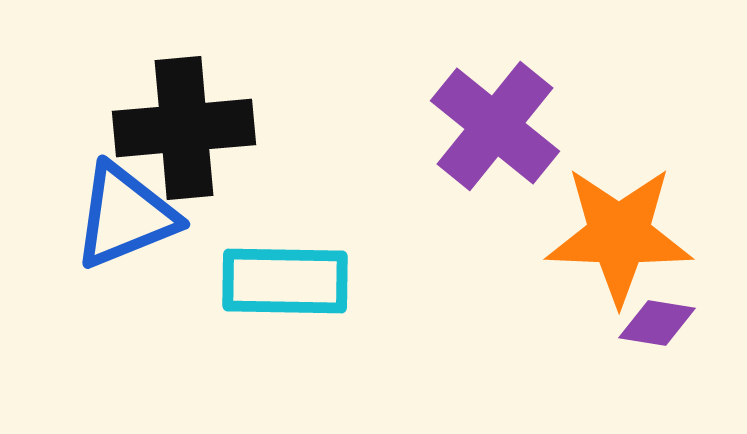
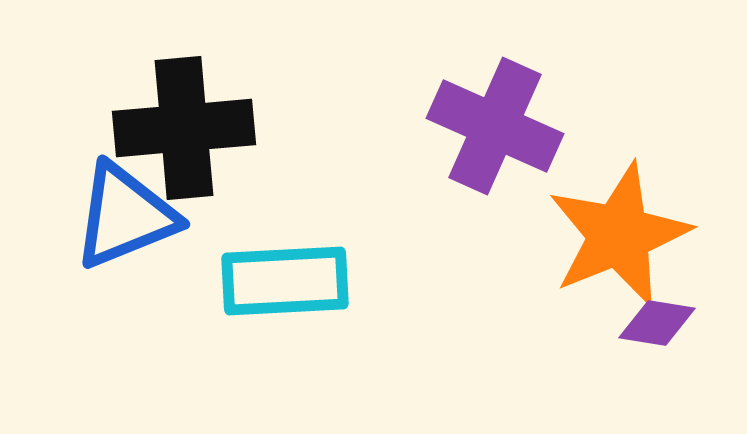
purple cross: rotated 15 degrees counterclockwise
orange star: rotated 24 degrees counterclockwise
cyan rectangle: rotated 4 degrees counterclockwise
